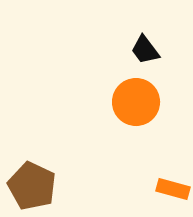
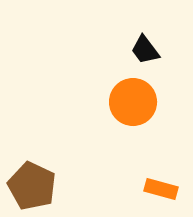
orange circle: moved 3 px left
orange rectangle: moved 12 px left
